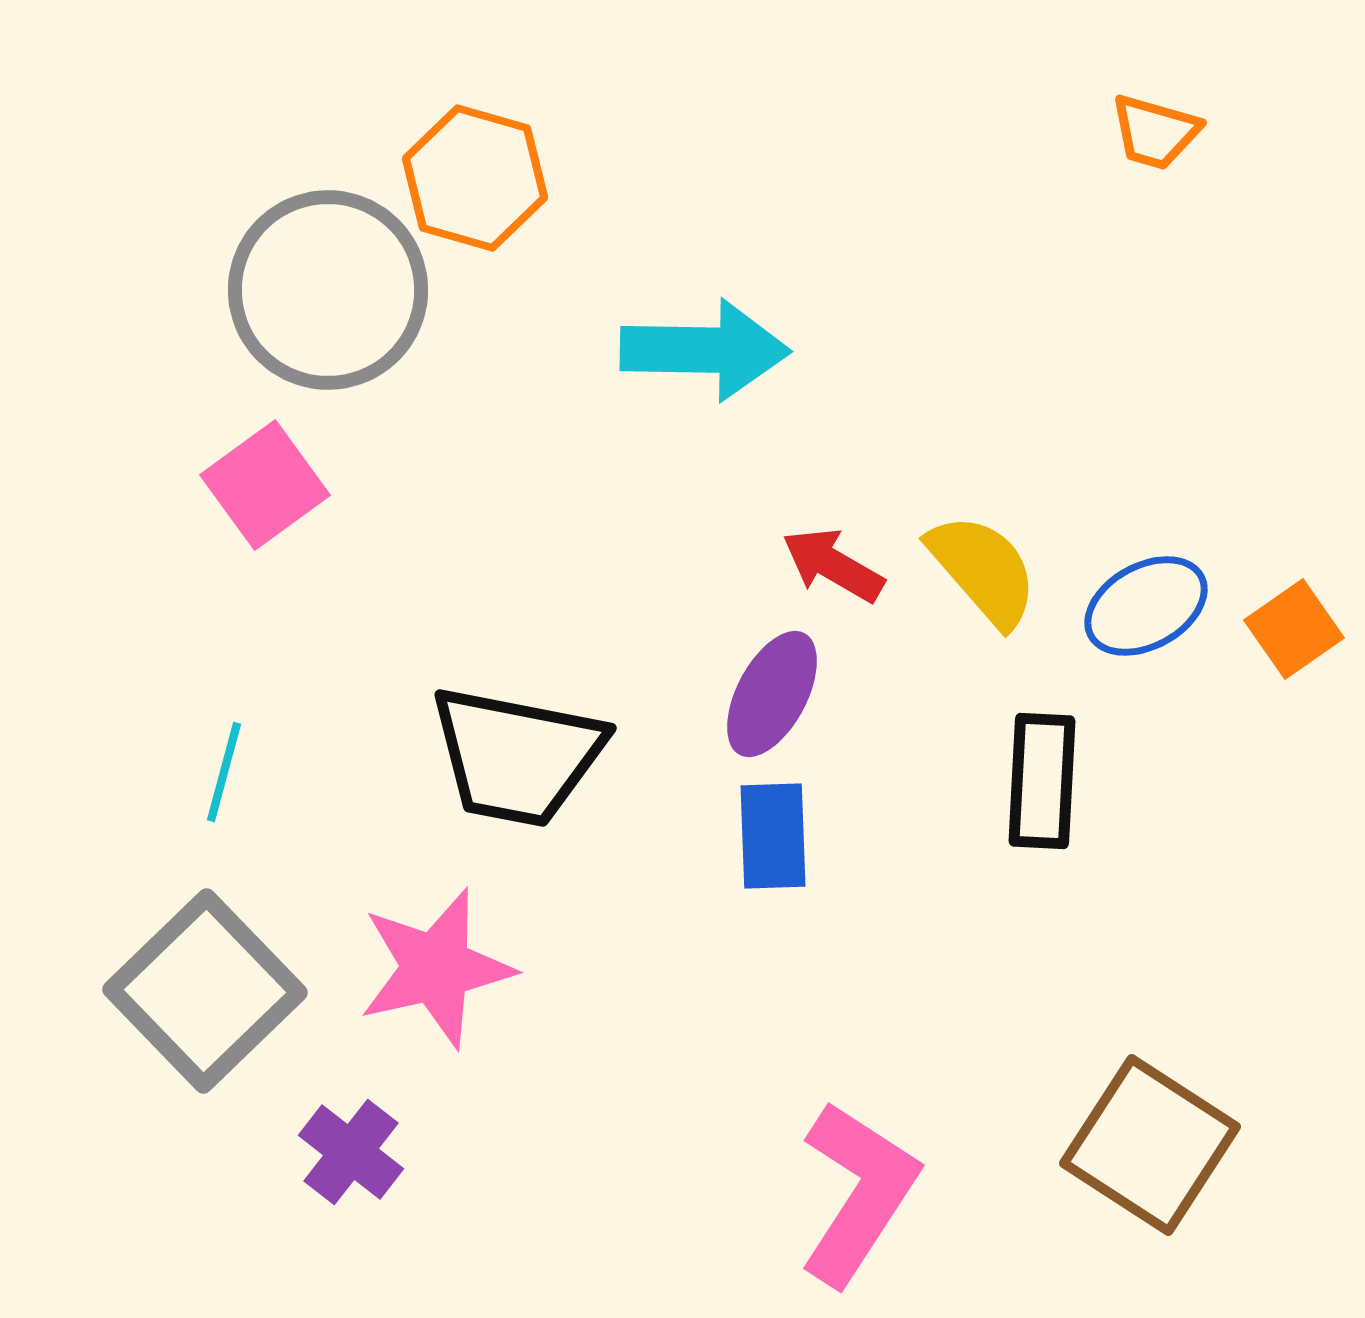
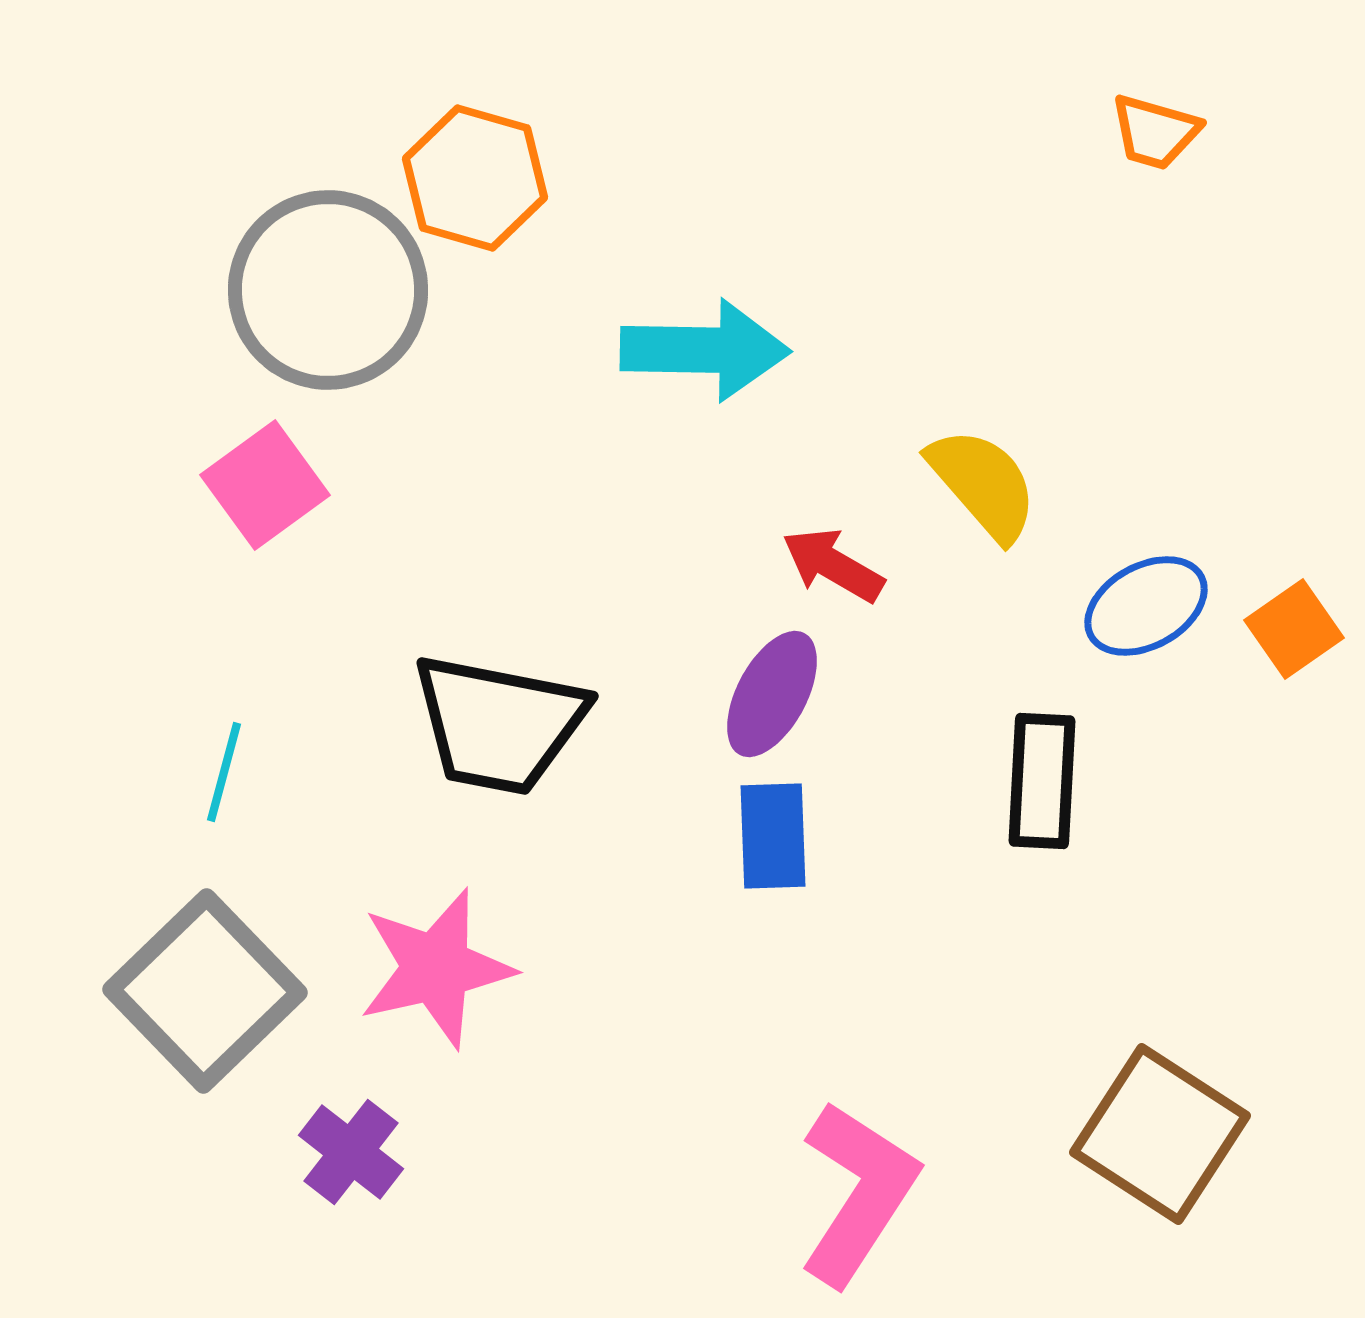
yellow semicircle: moved 86 px up
black trapezoid: moved 18 px left, 32 px up
brown square: moved 10 px right, 11 px up
